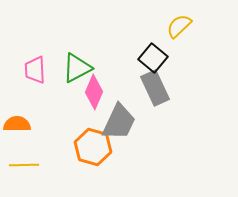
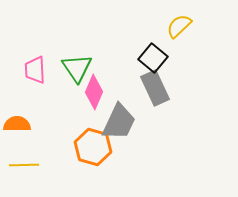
green triangle: rotated 36 degrees counterclockwise
